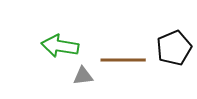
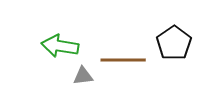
black pentagon: moved 5 px up; rotated 12 degrees counterclockwise
